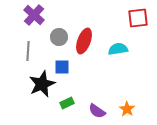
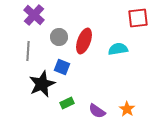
blue square: rotated 21 degrees clockwise
